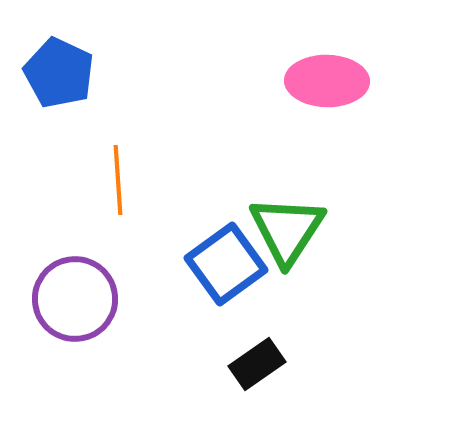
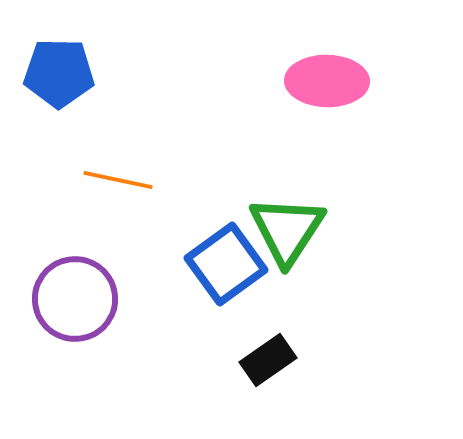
blue pentagon: rotated 24 degrees counterclockwise
orange line: rotated 74 degrees counterclockwise
black rectangle: moved 11 px right, 4 px up
